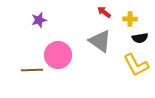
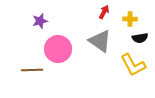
red arrow: rotated 80 degrees clockwise
purple star: moved 1 px right, 1 px down
pink circle: moved 6 px up
yellow L-shape: moved 3 px left
